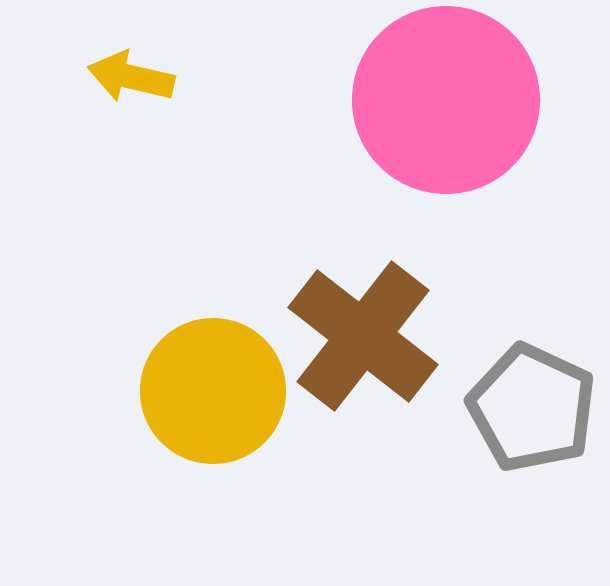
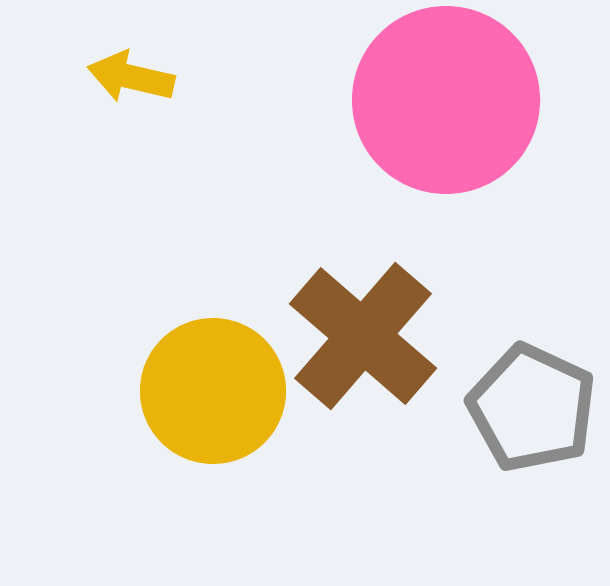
brown cross: rotated 3 degrees clockwise
